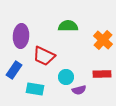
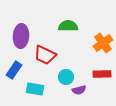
orange cross: moved 3 px down; rotated 12 degrees clockwise
red trapezoid: moved 1 px right, 1 px up
